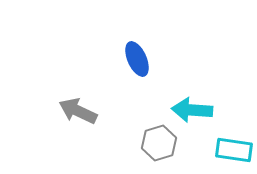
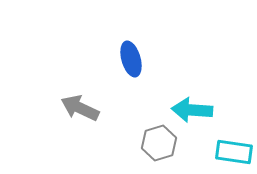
blue ellipse: moved 6 px left; rotated 8 degrees clockwise
gray arrow: moved 2 px right, 3 px up
cyan rectangle: moved 2 px down
